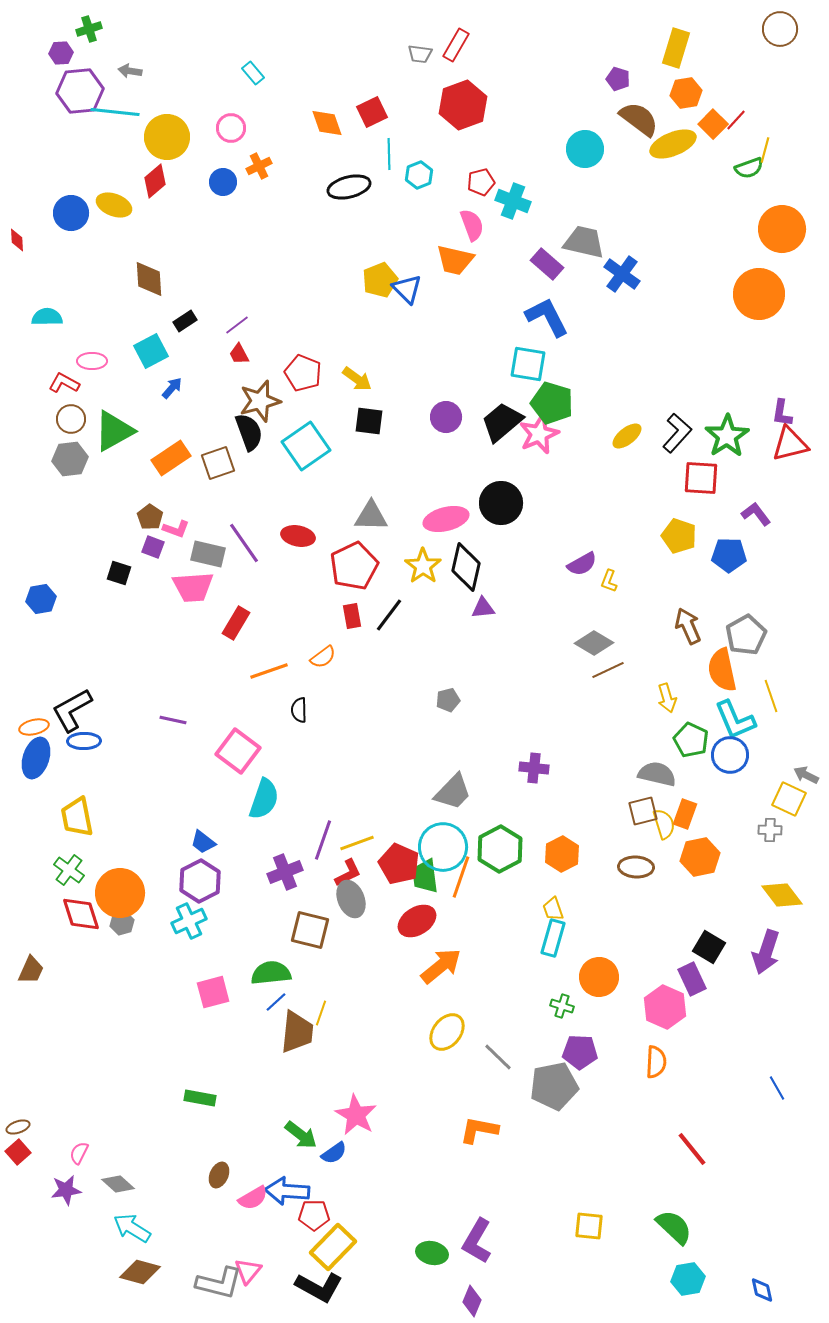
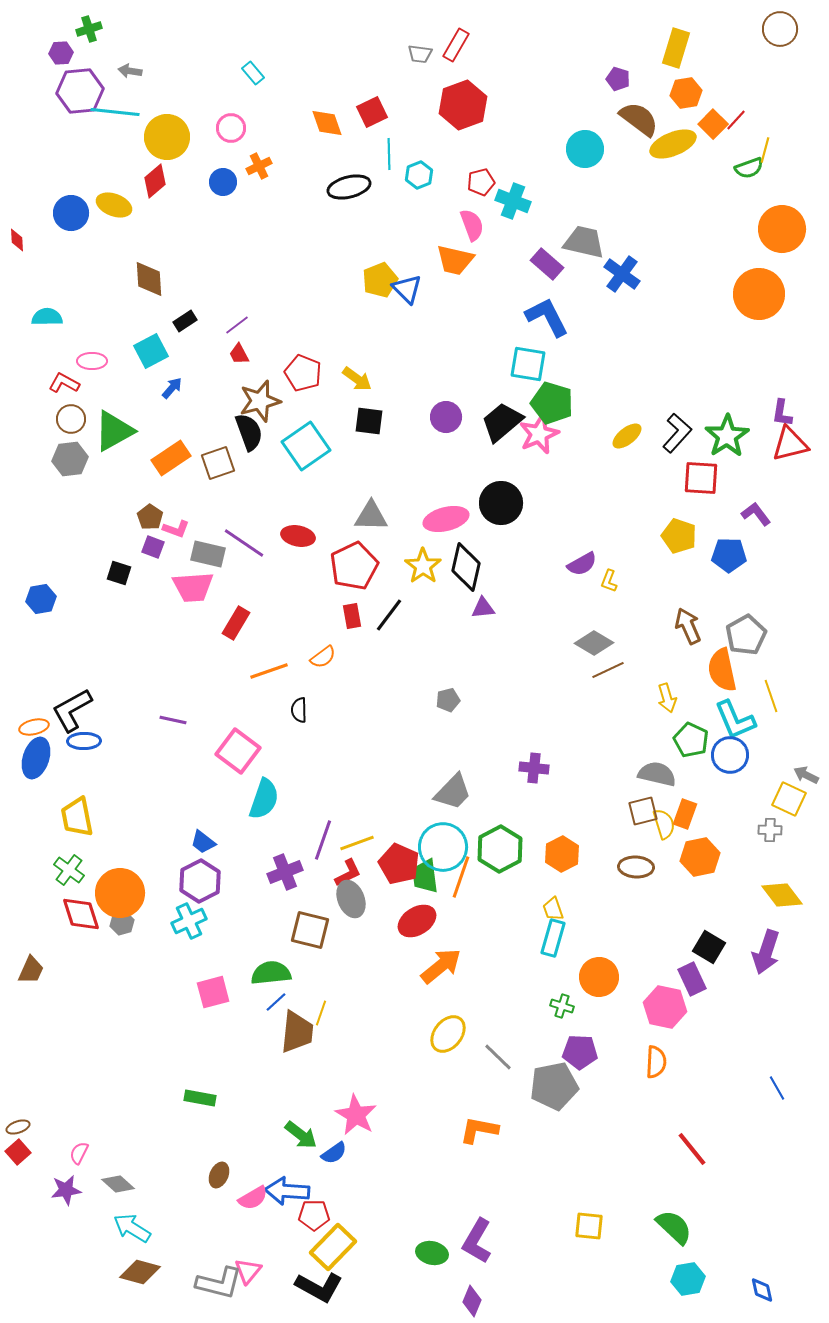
purple line at (244, 543): rotated 21 degrees counterclockwise
pink hexagon at (665, 1007): rotated 12 degrees counterclockwise
yellow ellipse at (447, 1032): moved 1 px right, 2 px down
